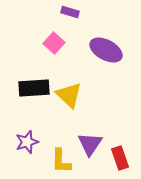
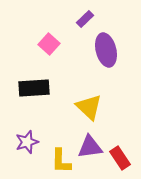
purple rectangle: moved 15 px right, 7 px down; rotated 60 degrees counterclockwise
pink square: moved 5 px left, 1 px down
purple ellipse: rotated 48 degrees clockwise
yellow triangle: moved 20 px right, 12 px down
purple triangle: moved 3 px down; rotated 48 degrees clockwise
red rectangle: rotated 15 degrees counterclockwise
